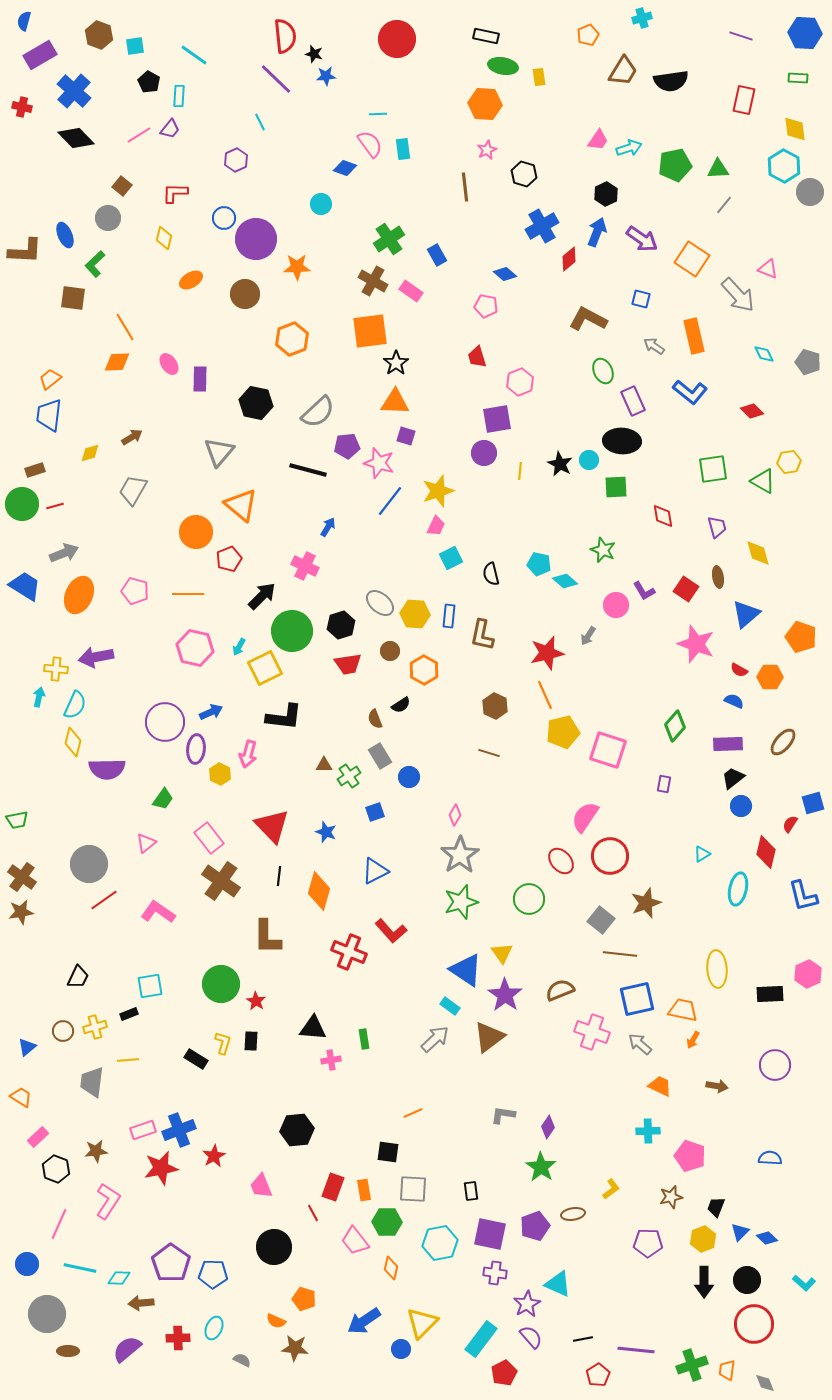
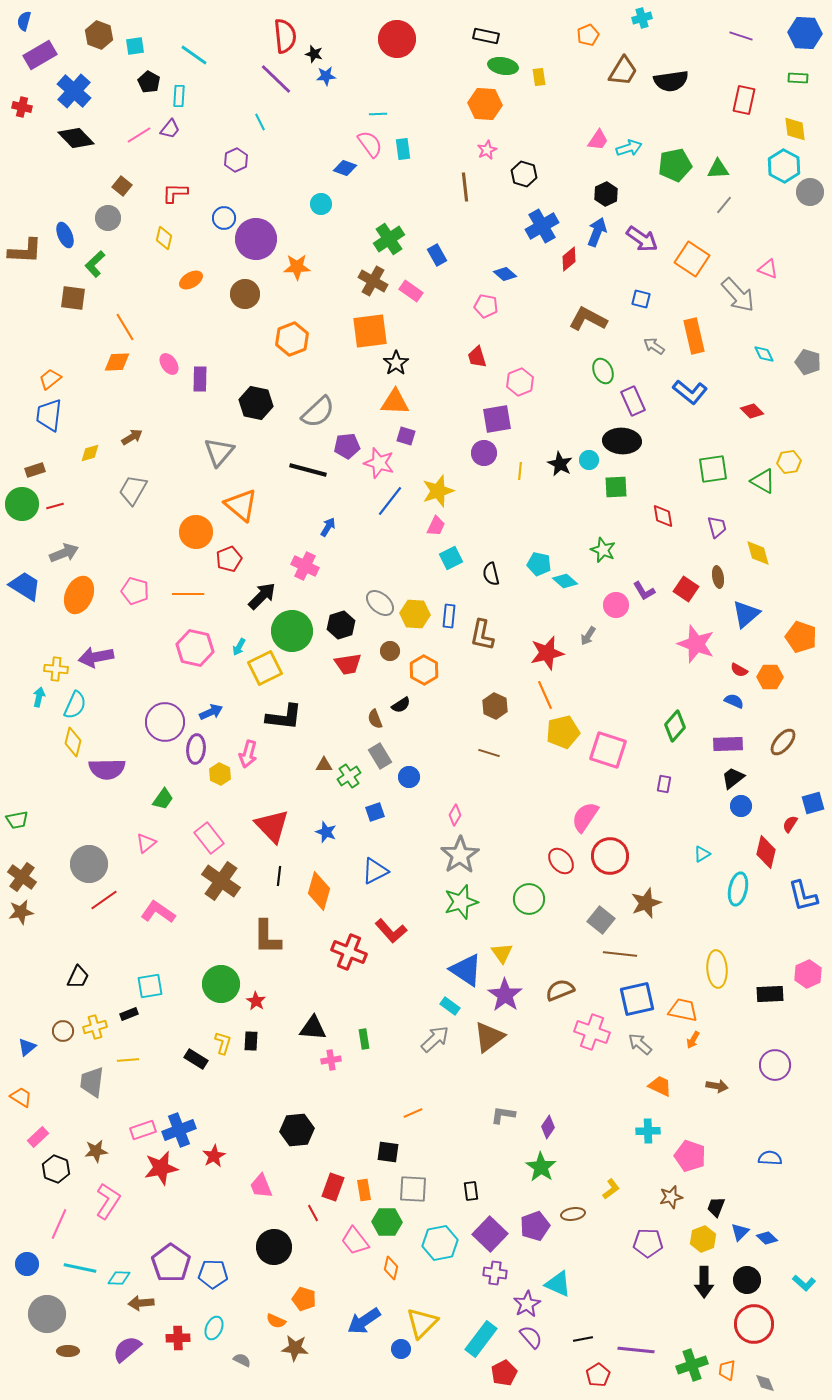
purple square at (490, 1234): rotated 32 degrees clockwise
